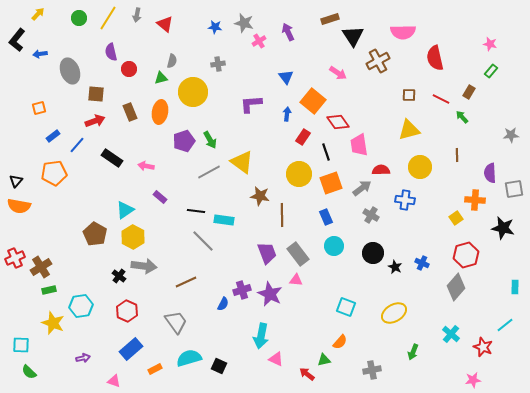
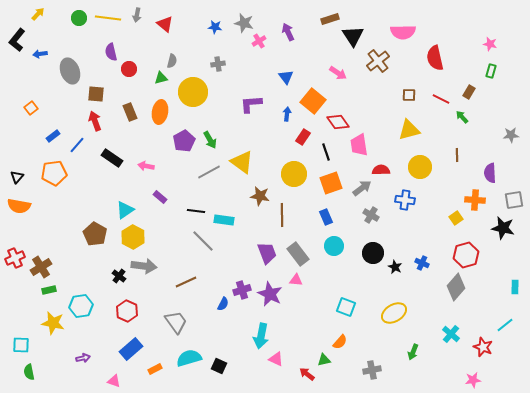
yellow line at (108, 18): rotated 65 degrees clockwise
brown cross at (378, 61): rotated 10 degrees counterclockwise
green rectangle at (491, 71): rotated 24 degrees counterclockwise
orange square at (39, 108): moved 8 px left; rotated 24 degrees counterclockwise
red arrow at (95, 121): rotated 90 degrees counterclockwise
purple pentagon at (184, 141): rotated 10 degrees counterclockwise
yellow circle at (299, 174): moved 5 px left
black triangle at (16, 181): moved 1 px right, 4 px up
gray square at (514, 189): moved 11 px down
yellow star at (53, 323): rotated 10 degrees counterclockwise
green semicircle at (29, 372): rotated 35 degrees clockwise
